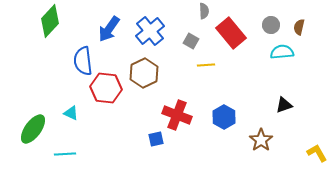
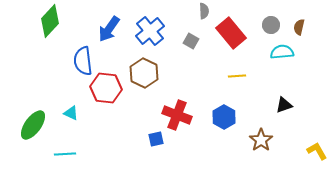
yellow line: moved 31 px right, 11 px down
brown hexagon: rotated 8 degrees counterclockwise
green ellipse: moved 4 px up
yellow L-shape: moved 2 px up
